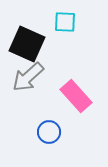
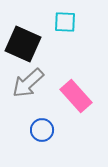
black square: moved 4 px left
gray arrow: moved 6 px down
blue circle: moved 7 px left, 2 px up
